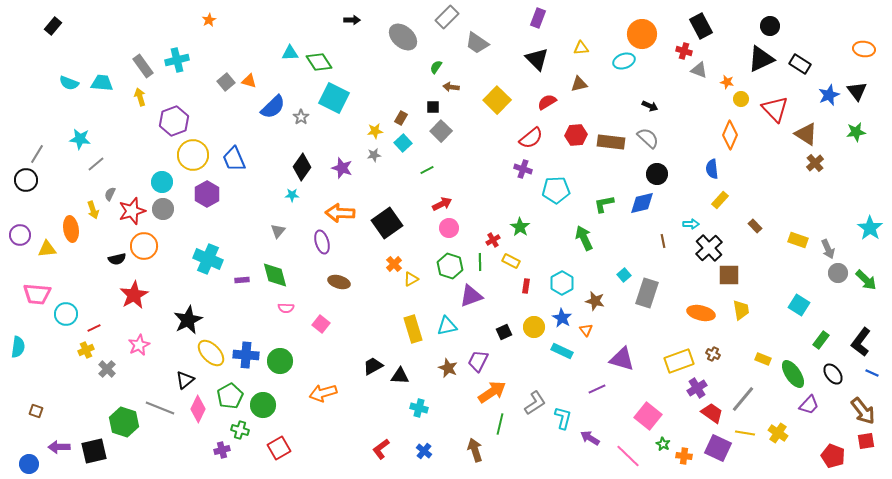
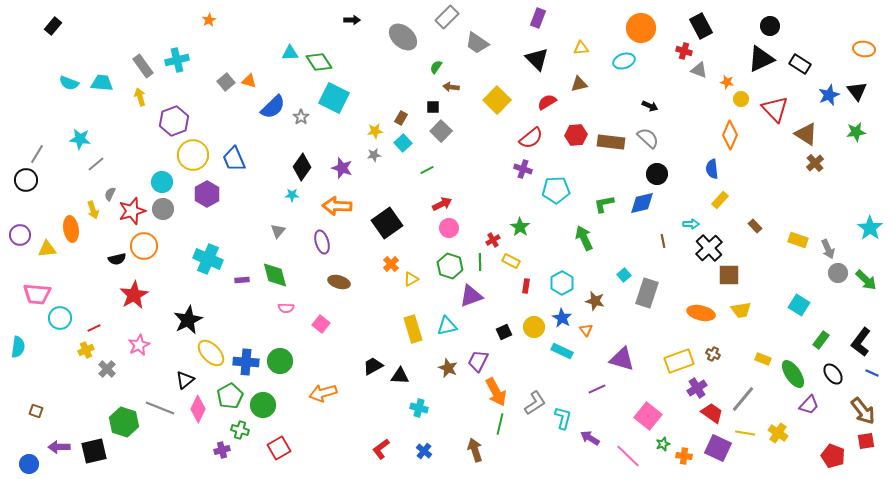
orange circle at (642, 34): moved 1 px left, 6 px up
orange arrow at (340, 213): moved 3 px left, 7 px up
orange cross at (394, 264): moved 3 px left
yellow trapezoid at (741, 310): rotated 90 degrees clockwise
cyan circle at (66, 314): moved 6 px left, 4 px down
blue cross at (246, 355): moved 7 px down
orange arrow at (492, 392): moved 4 px right; rotated 96 degrees clockwise
green star at (663, 444): rotated 24 degrees clockwise
